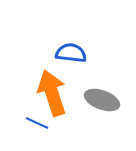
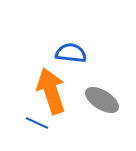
orange arrow: moved 1 px left, 2 px up
gray ellipse: rotated 12 degrees clockwise
